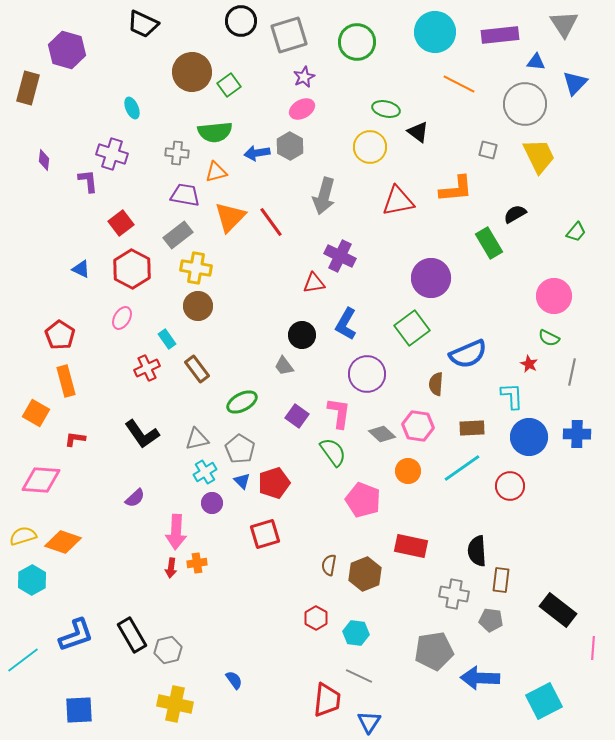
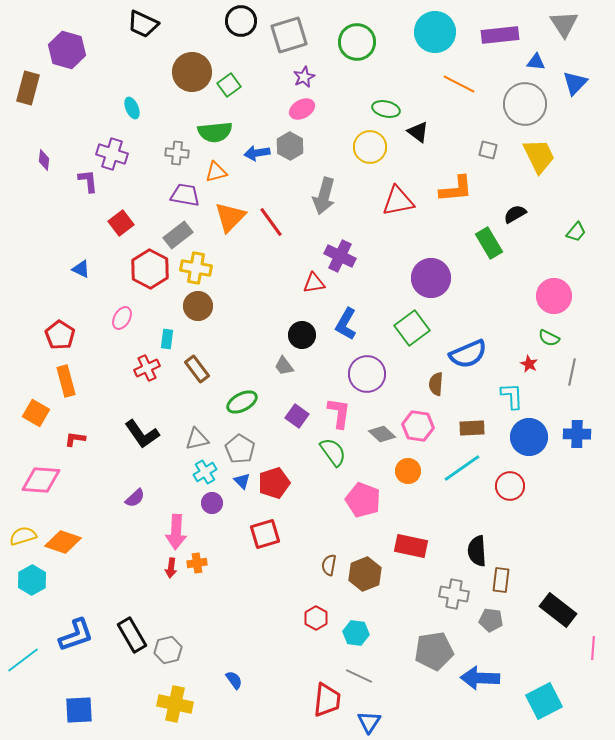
red hexagon at (132, 269): moved 18 px right
cyan rectangle at (167, 339): rotated 42 degrees clockwise
